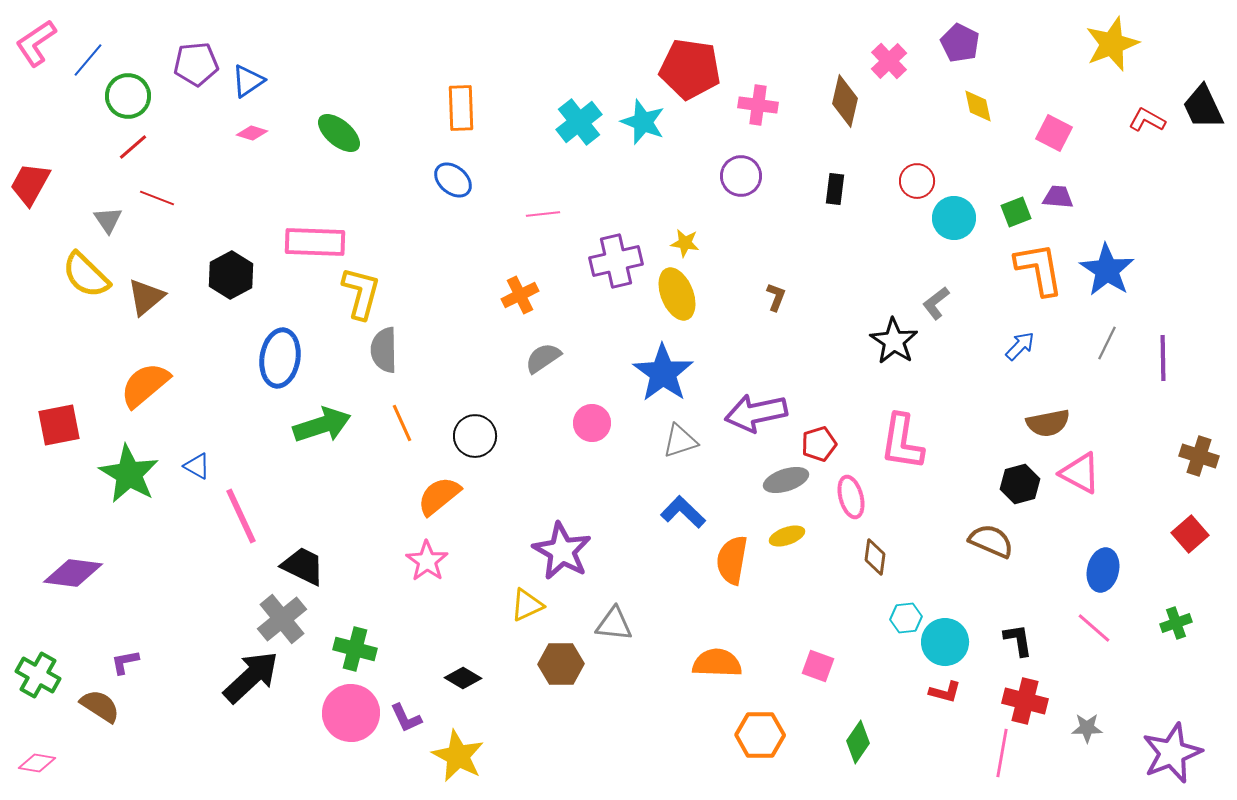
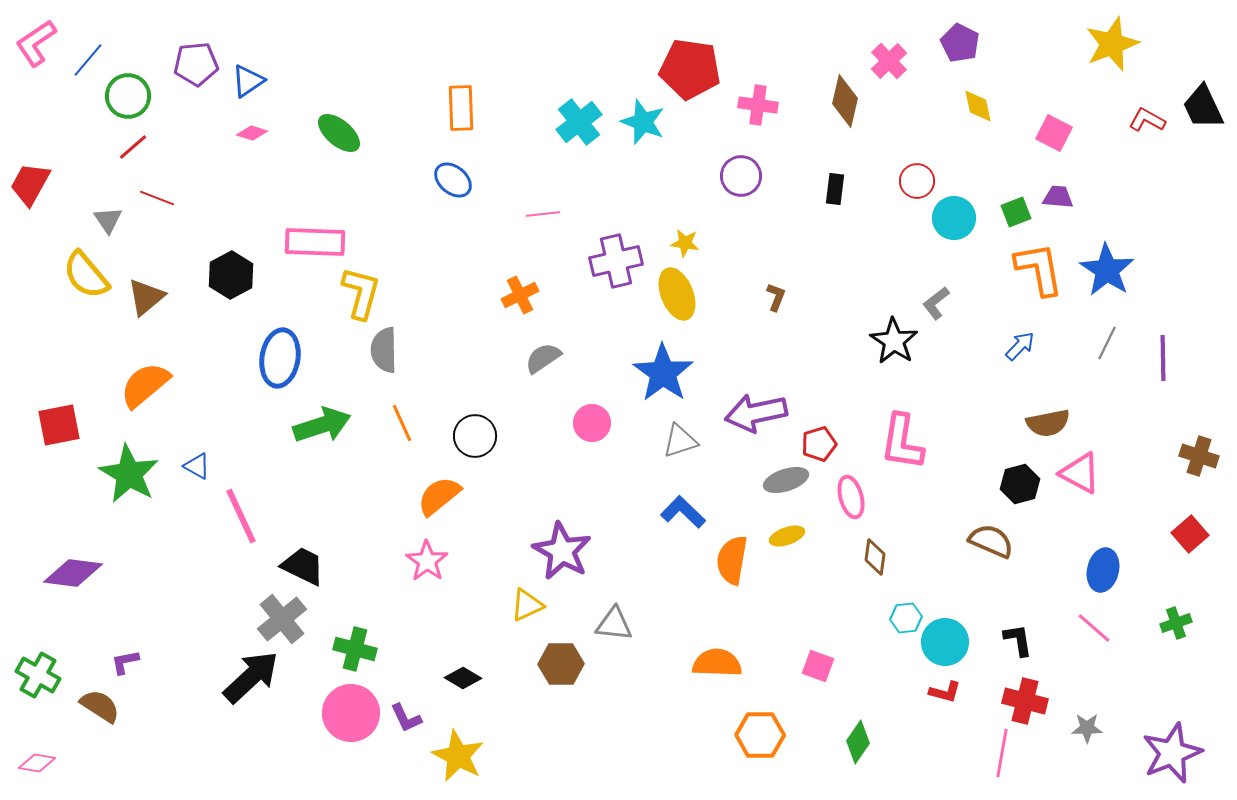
yellow semicircle at (86, 275): rotated 6 degrees clockwise
